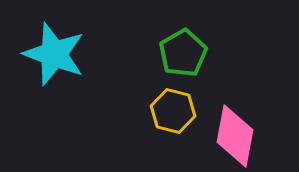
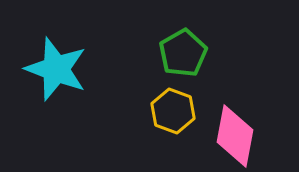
cyan star: moved 2 px right, 15 px down
yellow hexagon: rotated 6 degrees clockwise
